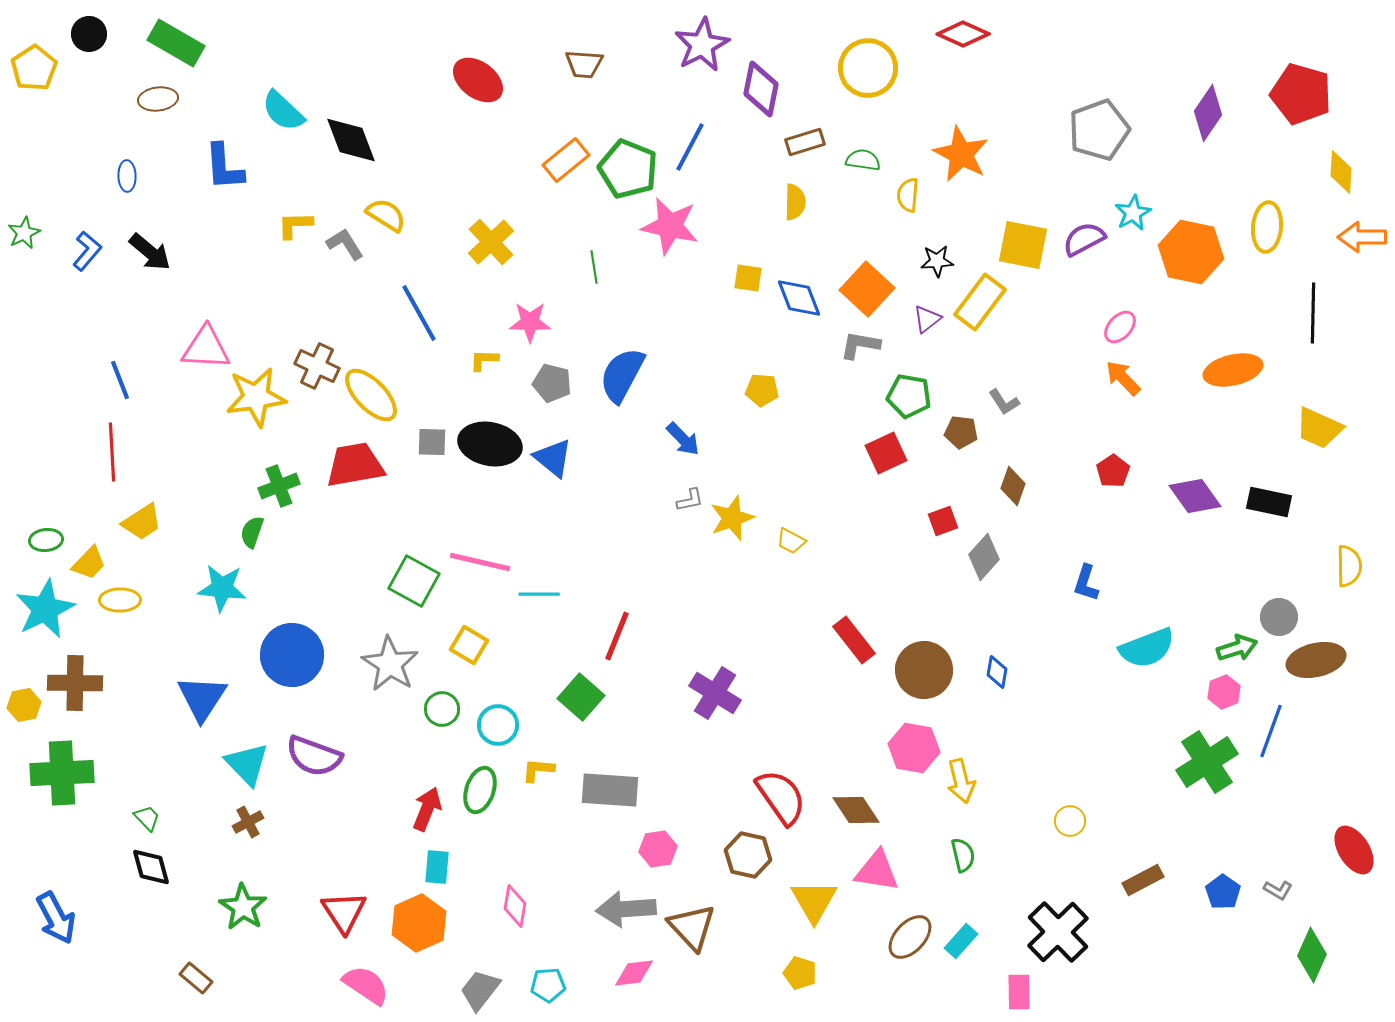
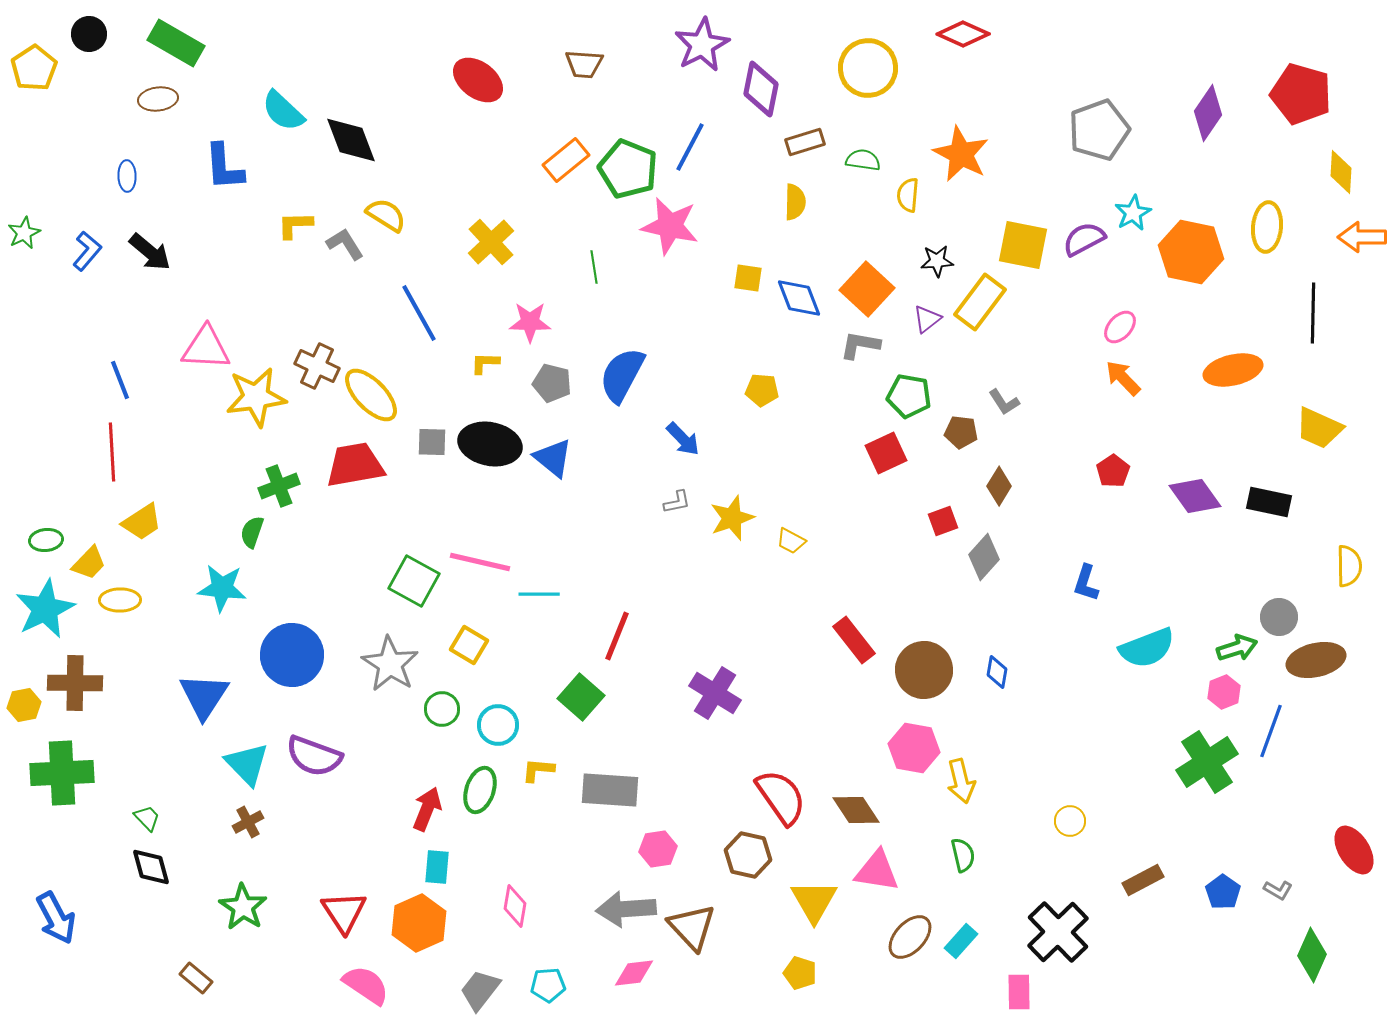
yellow L-shape at (484, 360): moved 1 px right, 3 px down
brown diamond at (1013, 486): moved 14 px left; rotated 12 degrees clockwise
gray L-shape at (690, 500): moved 13 px left, 2 px down
blue triangle at (202, 698): moved 2 px right, 2 px up
